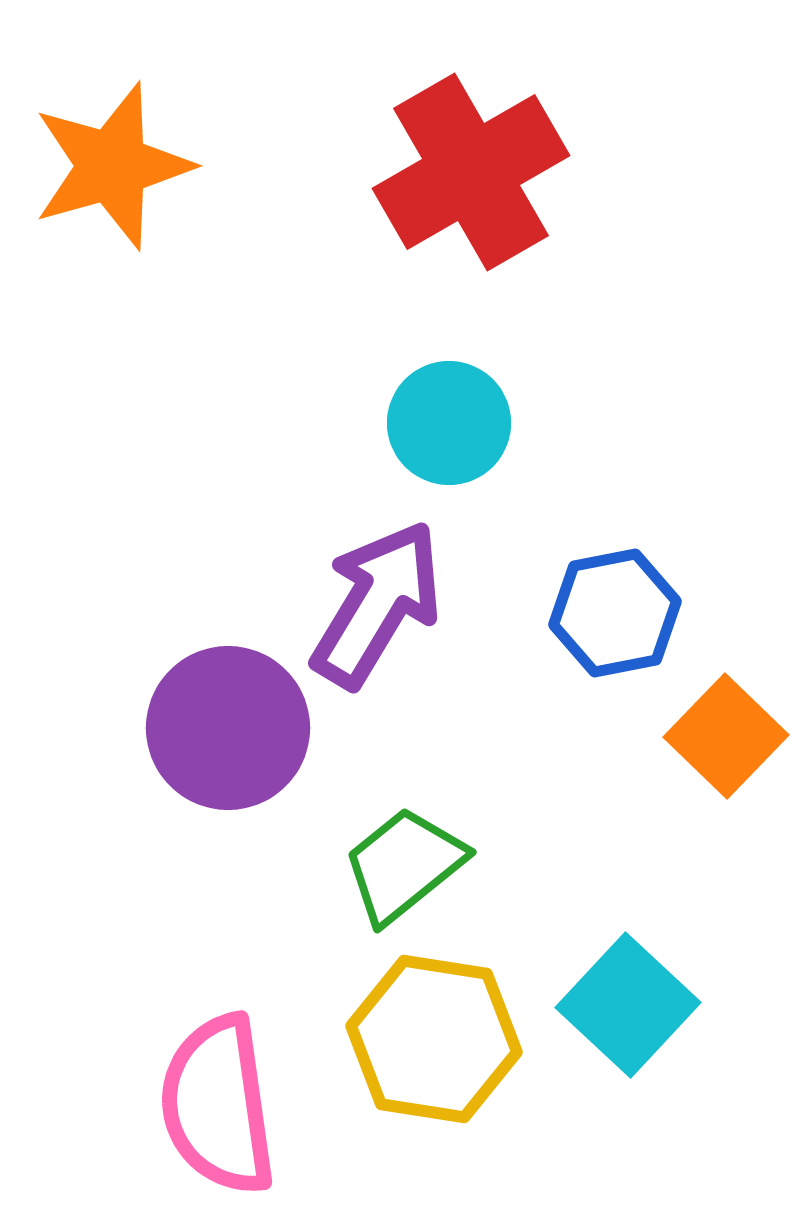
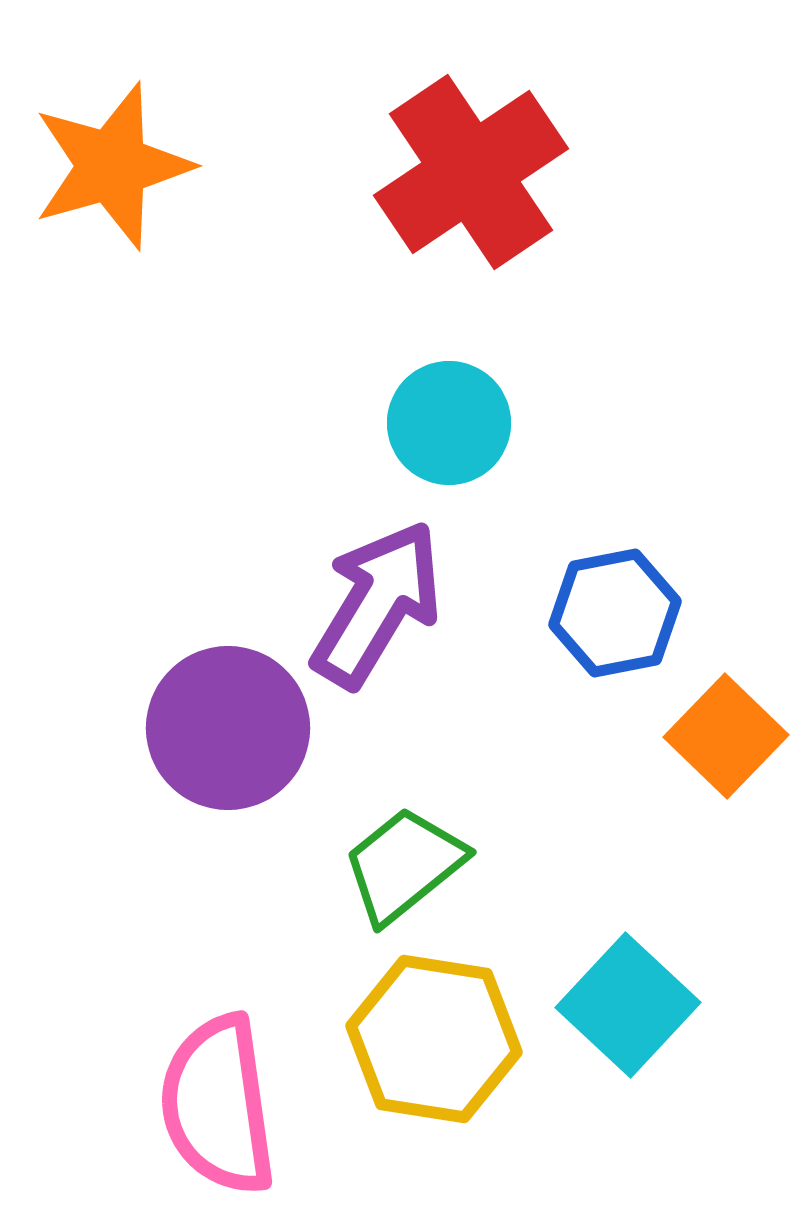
red cross: rotated 4 degrees counterclockwise
